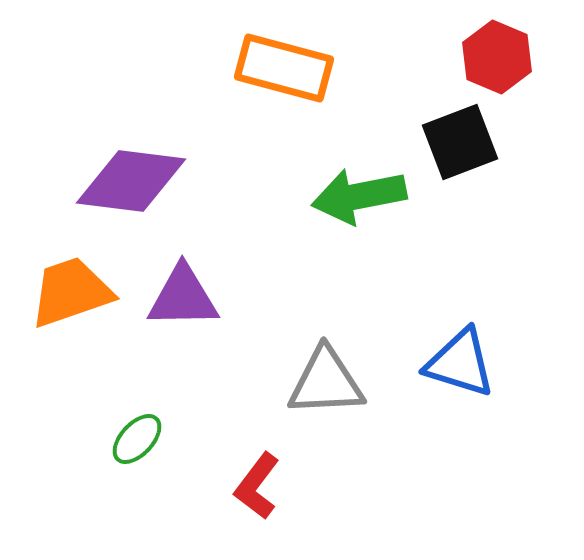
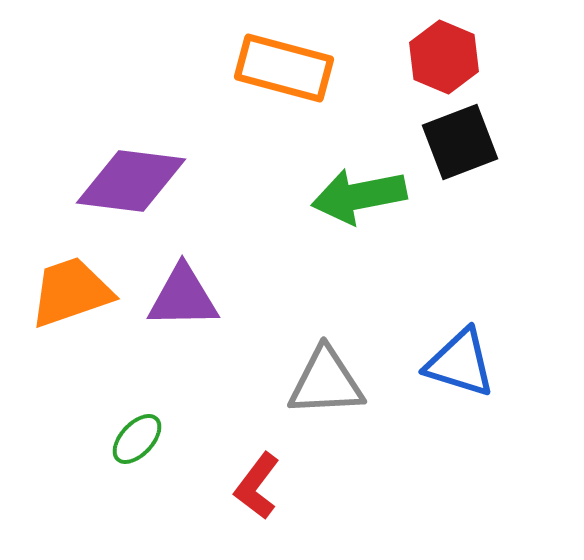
red hexagon: moved 53 px left
